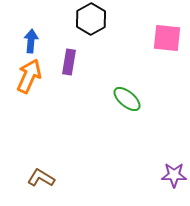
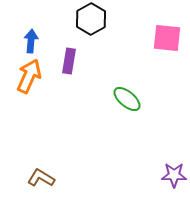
purple rectangle: moved 1 px up
